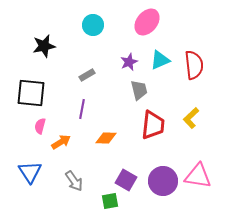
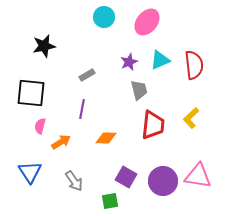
cyan circle: moved 11 px right, 8 px up
purple square: moved 3 px up
